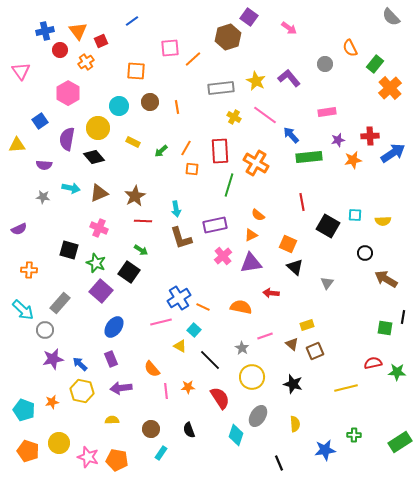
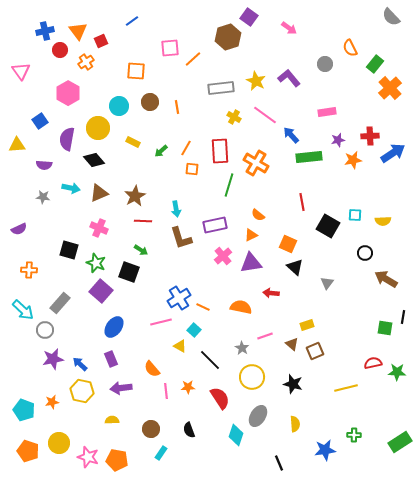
black diamond at (94, 157): moved 3 px down
black square at (129, 272): rotated 15 degrees counterclockwise
